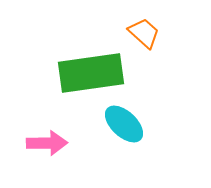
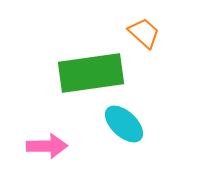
pink arrow: moved 3 px down
